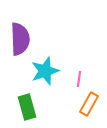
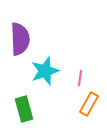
pink line: moved 1 px right, 1 px up
green rectangle: moved 3 px left, 2 px down
